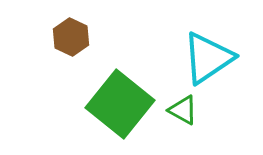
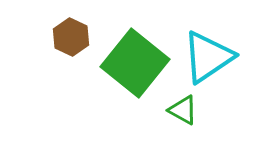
cyan triangle: moved 1 px up
green square: moved 15 px right, 41 px up
